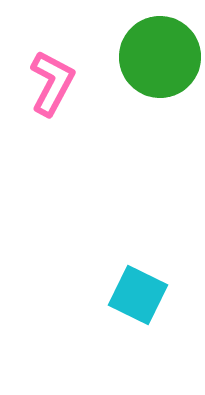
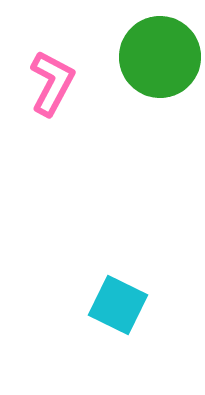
cyan square: moved 20 px left, 10 px down
